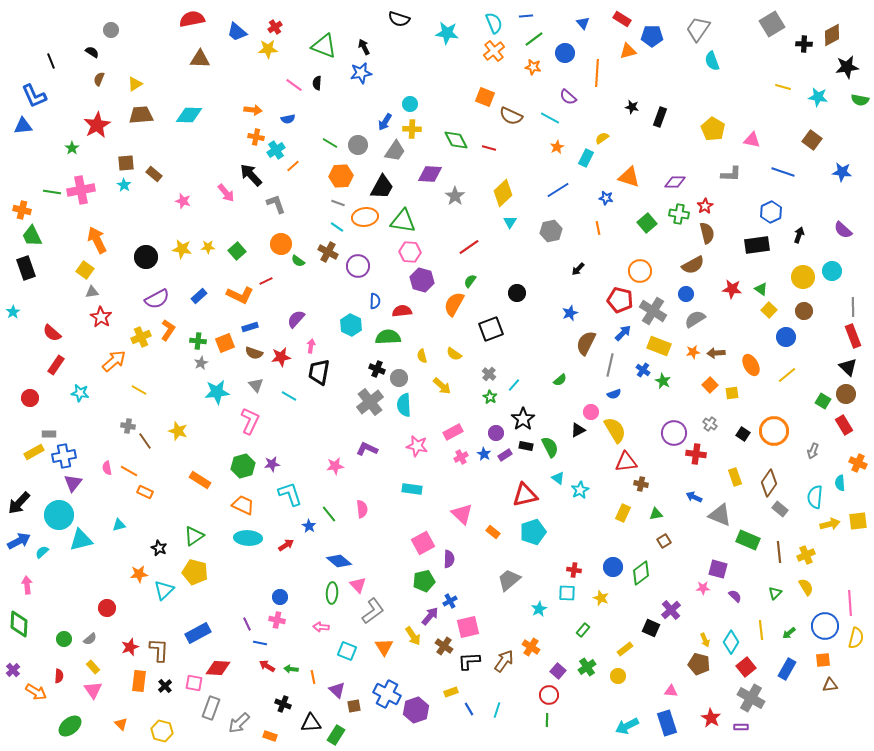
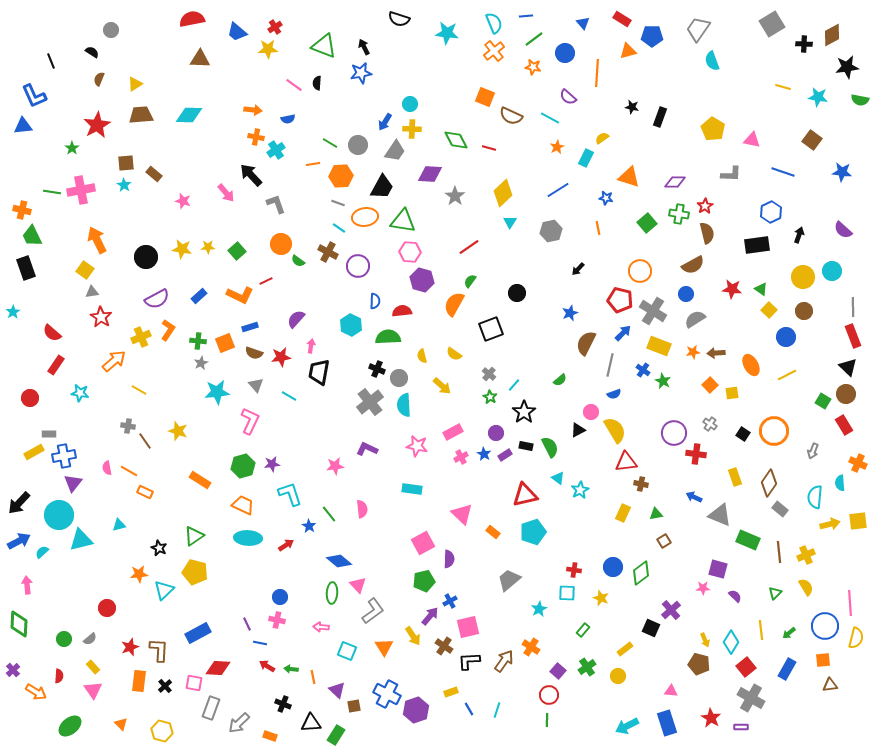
orange line at (293, 166): moved 20 px right, 2 px up; rotated 32 degrees clockwise
cyan line at (337, 227): moved 2 px right, 1 px down
yellow line at (787, 375): rotated 12 degrees clockwise
black star at (523, 419): moved 1 px right, 7 px up
